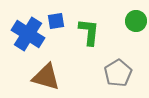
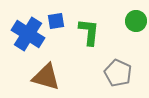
gray pentagon: rotated 16 degrees counterclockwise
